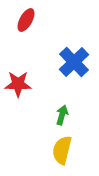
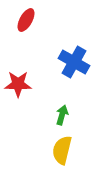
blue cross: rotated 16 degrees counterclockwise
